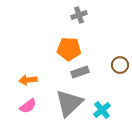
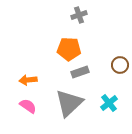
pink semicircle: rotated 108 degrees counterclockwise
cyan cross: moved 7 px right, 7 px up
